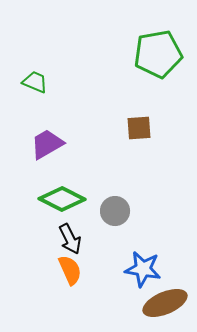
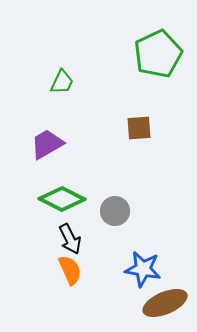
green pentagon: rotated 15 degrees counterclockwise
green trapezoid: moved 27 px right; rotated 92 degrees clockwise
